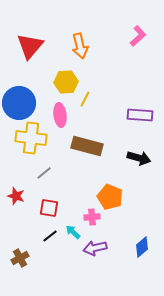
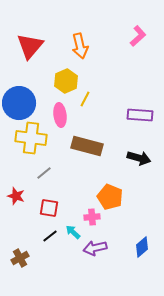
yellow hexagon: moved 1 px up; rotated 20 degrees counterclockwise
